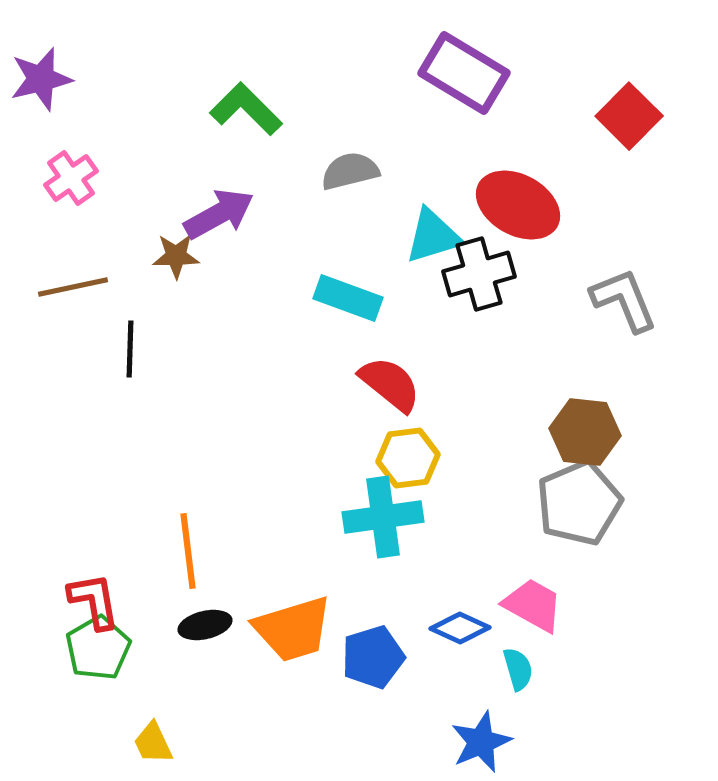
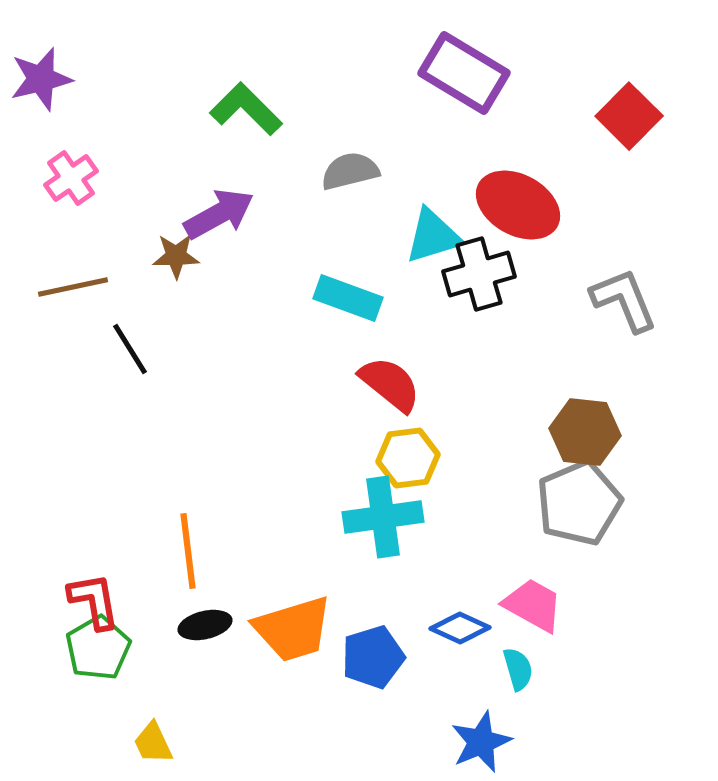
black line: rotated 34 degrees counterclockwise
